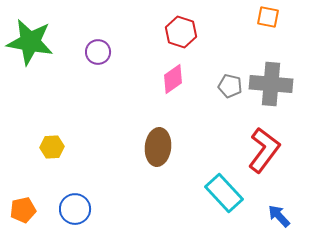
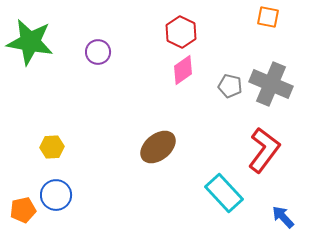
red hexagon: rotated 8 degrees clockwise
pink diamond: moved 10 px right, 9 px up
gray cross: rotated 18 degrees clockwise
brown ellipse: rotated 45 degrees clockwise
blue circle: moved 19 px left, 14 px up
blue arrow: moved 4 px right, 1 px down
